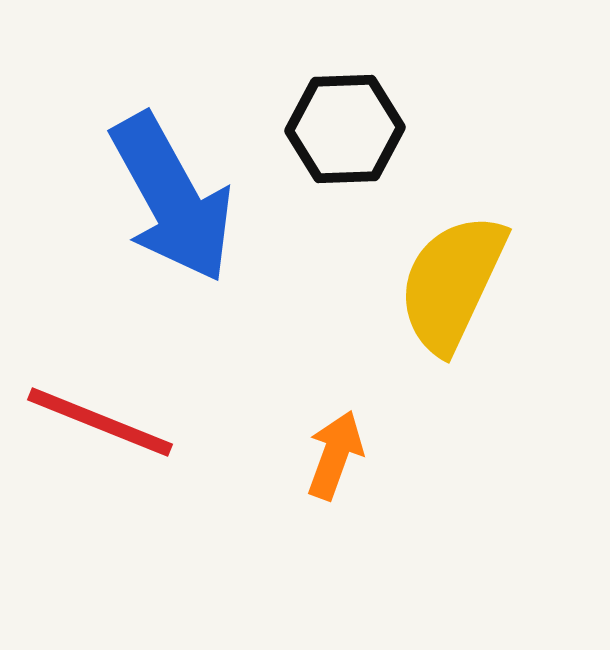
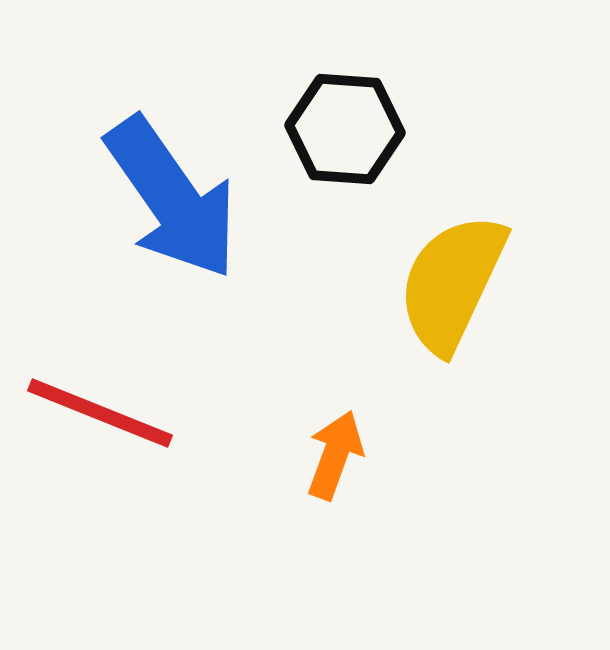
black hexagon: rotated 6 degrees clockwise
blue arrow: rotated 6 degrees counterclockwise
red line: moved 9 px up
